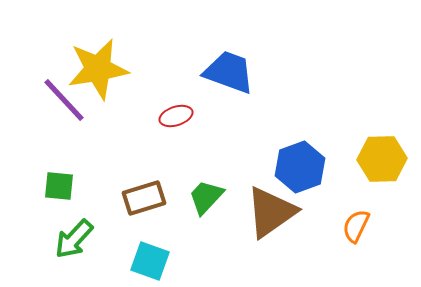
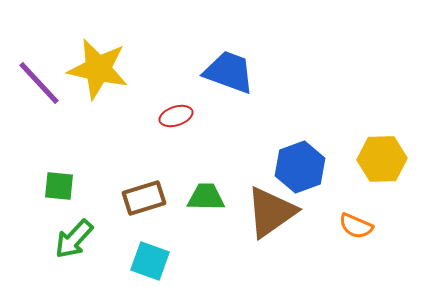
yellow star: rotated 22 degrees clockwise
purple line: moved 25 px left, 17 px up
green trapezoid: rotated 48 degrees clockwise
orange semicircle: rotated 92 degrees counterclockwise
